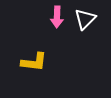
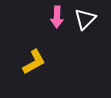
yellow L-shape: rotated 36 degrees counterclockwise
